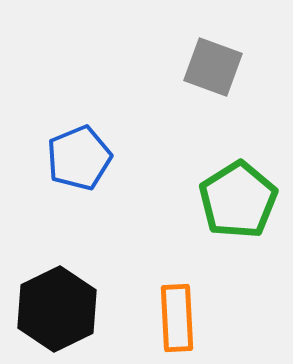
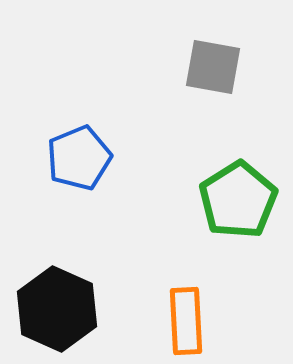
gray square: rotated 10 degrees counterclockwise
black hexagon: rotated 10 degrees counterclockwise
orange rectangle: moved 9 px right, 3 px down
